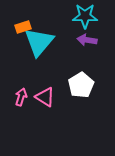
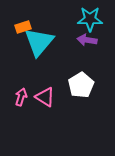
cyan star: moved 5 px right, 3 px down
